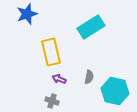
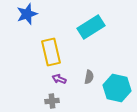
cyan hexagon: moved 2 px right, 3 px up
gray cross: rotated 24 degrees counterclockwise
